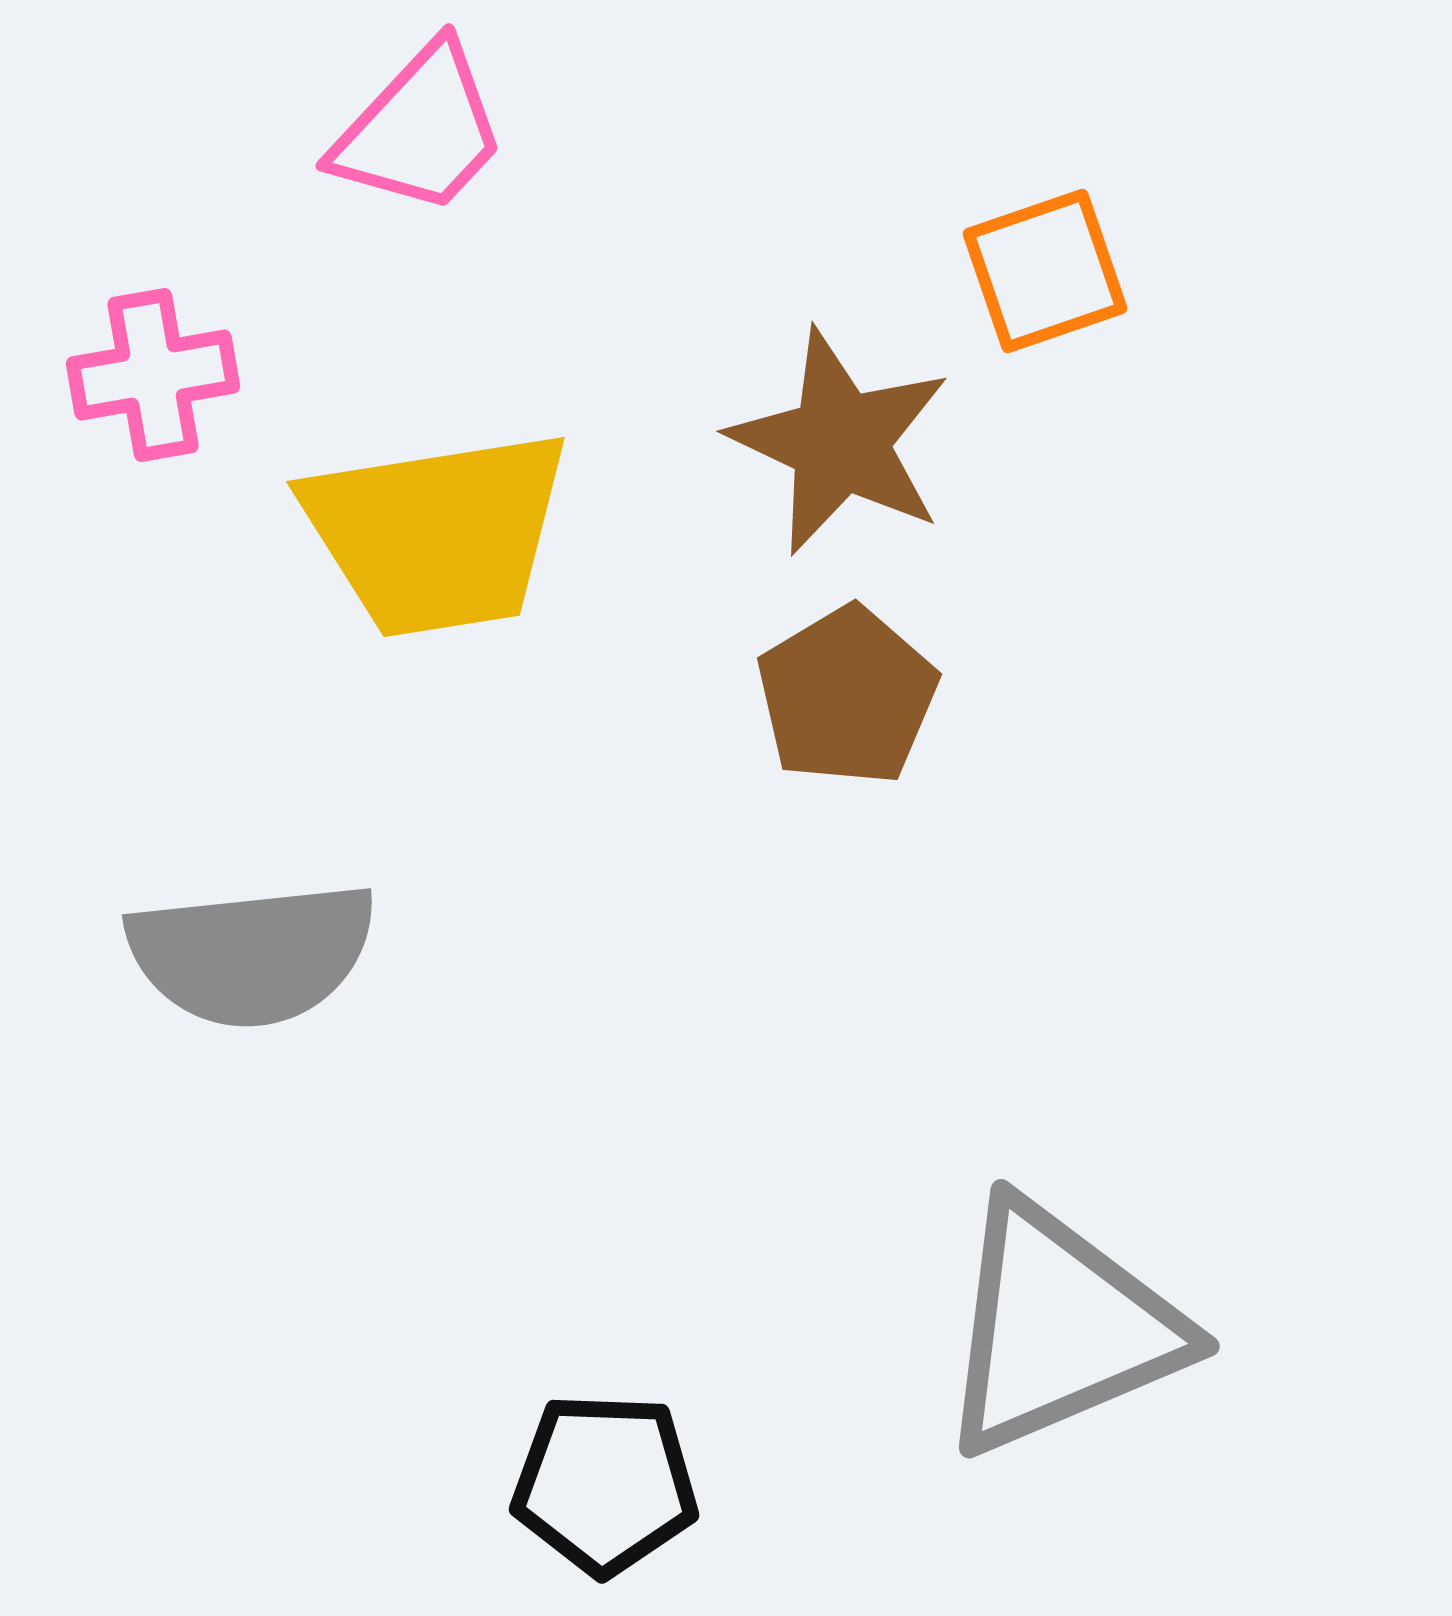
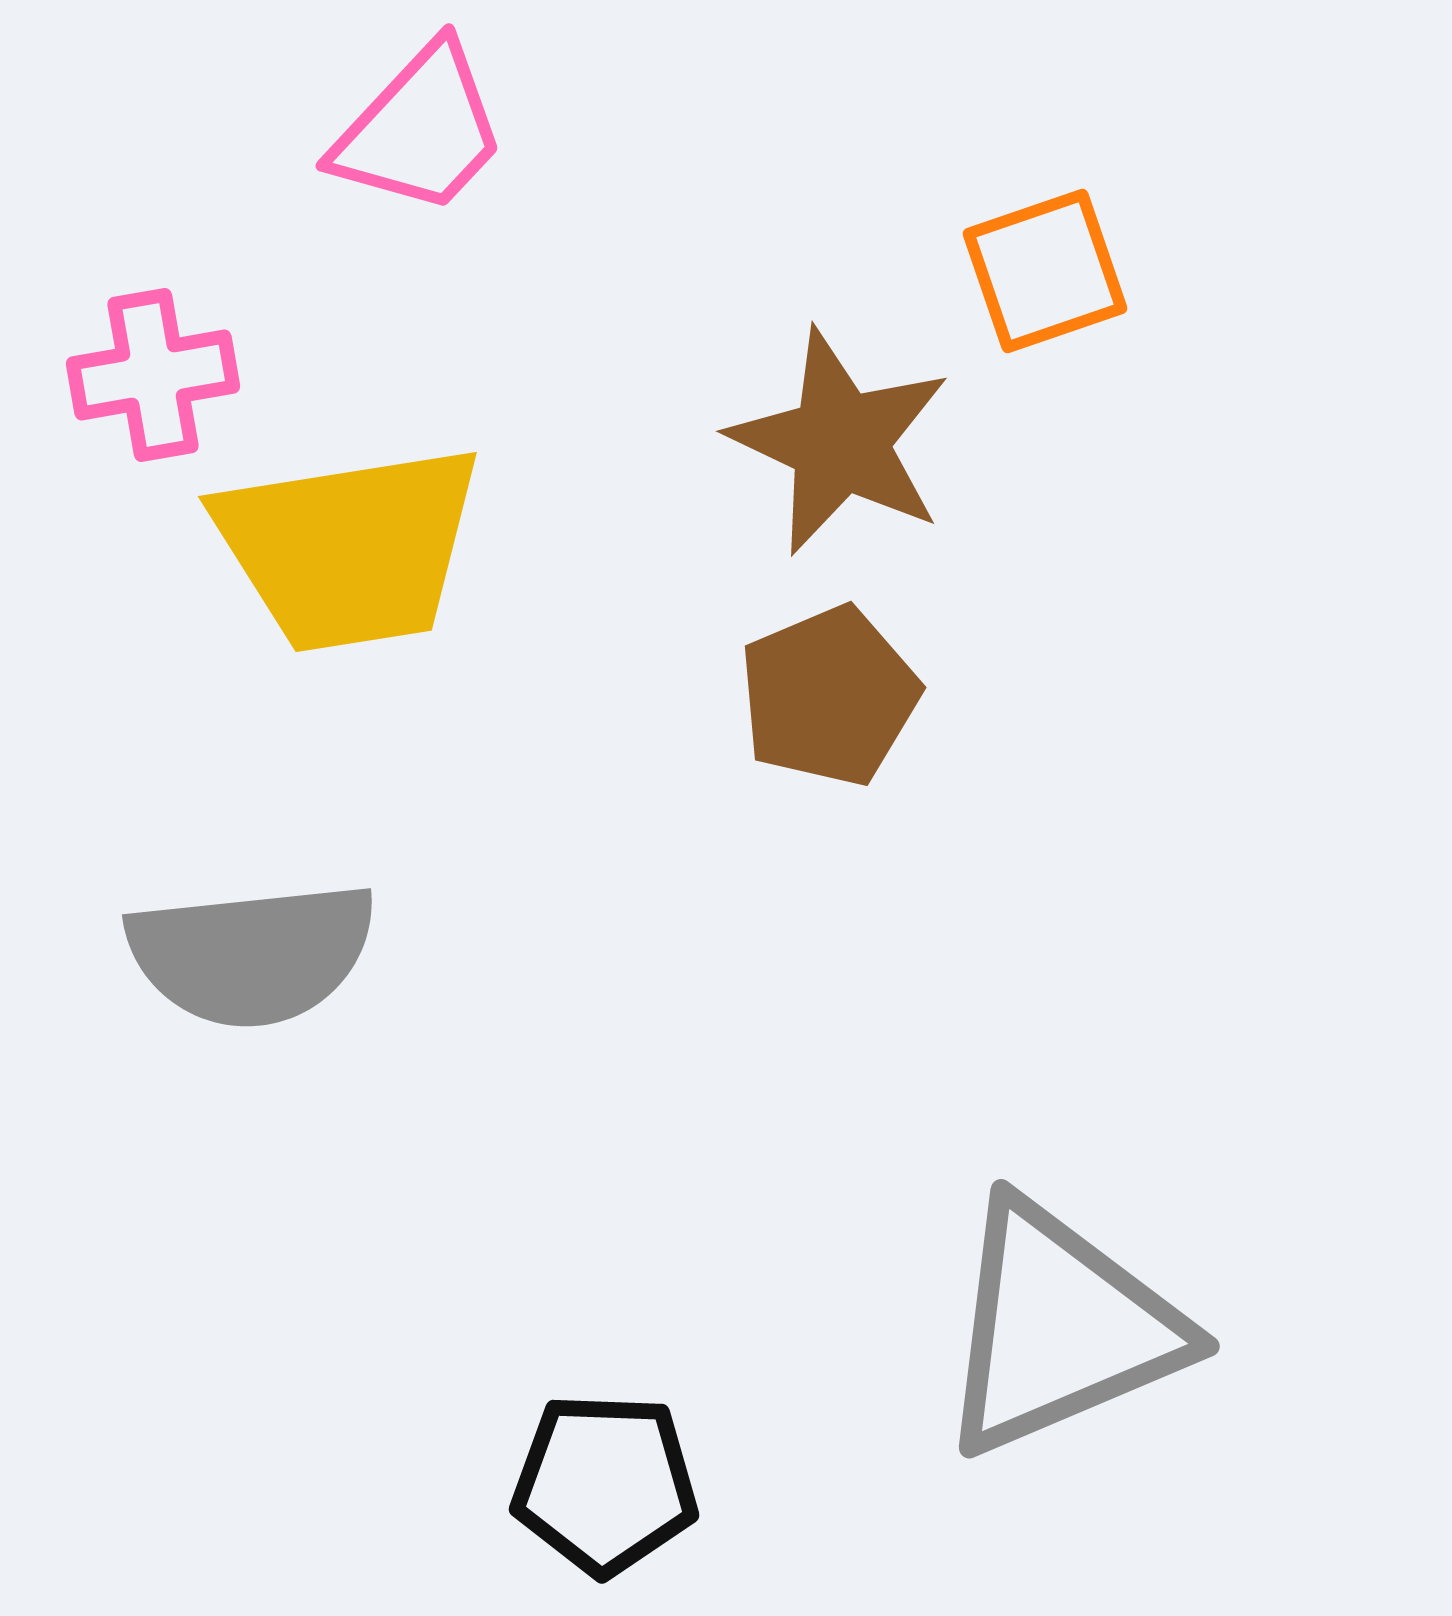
yellow trapezoid: moved 88 px left, 15 px down
brown pentagon: moved 18 px left; rotated 8 degrees clockwise
